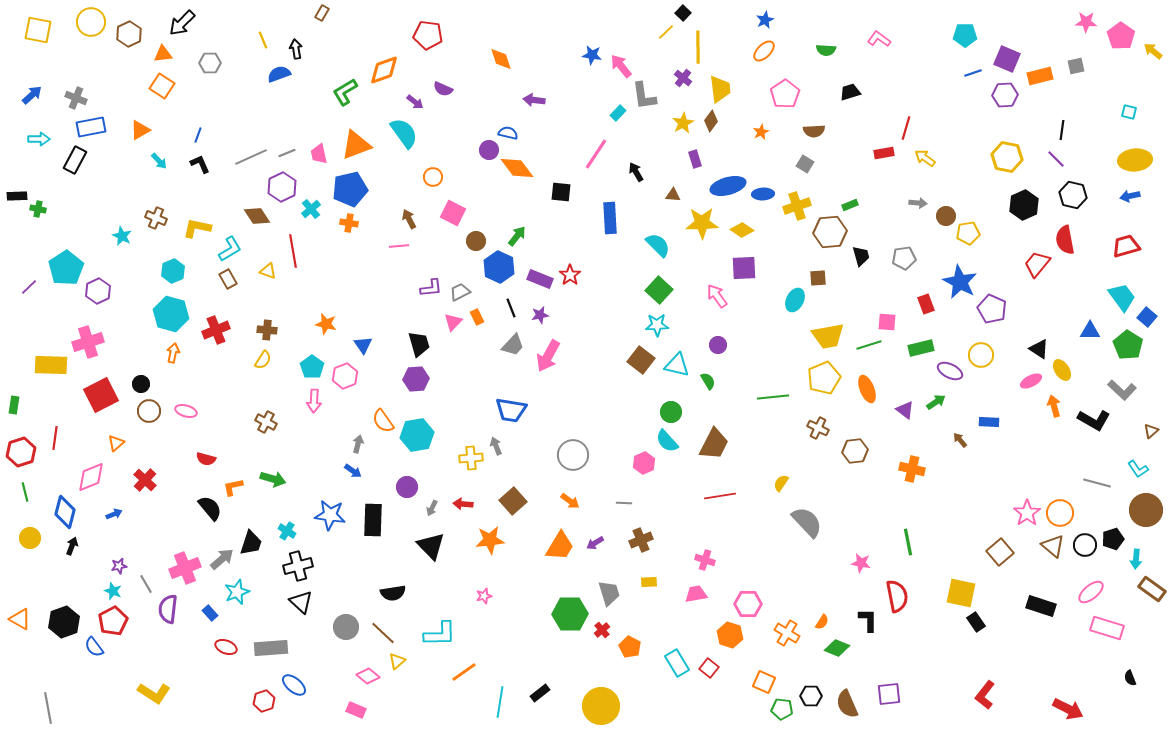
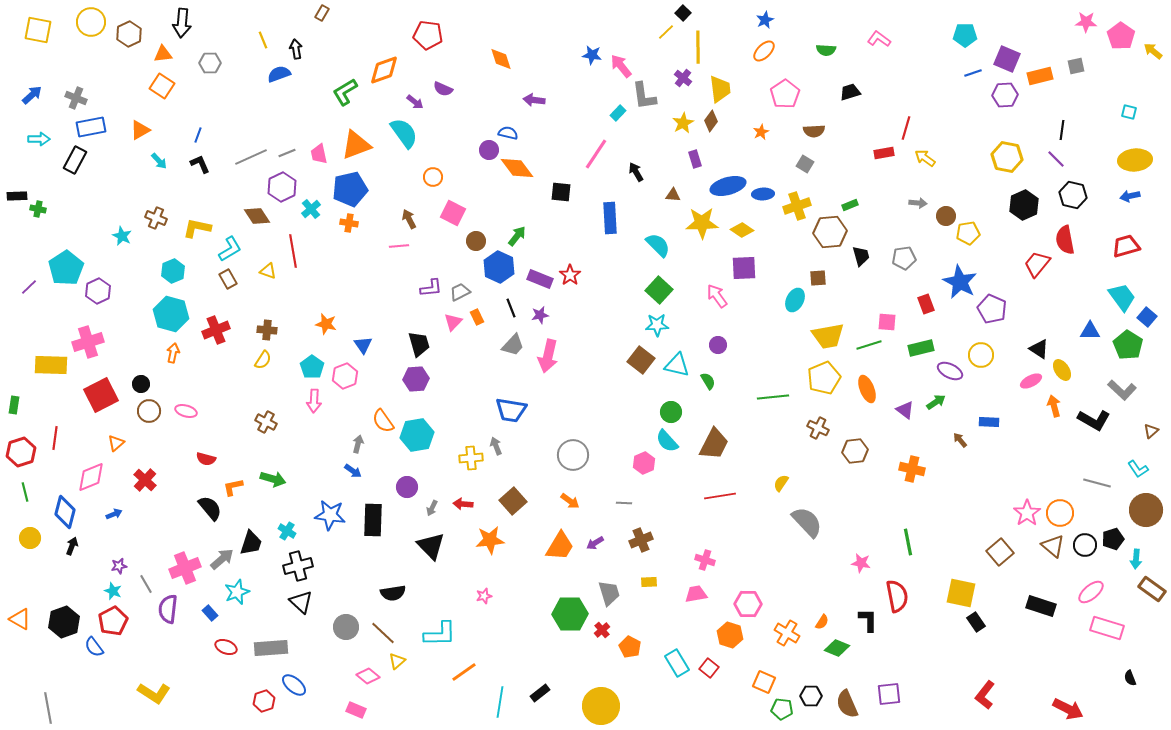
black arrow at (182, 23): rotated 40 degrees counterclockwise
pink arrow at (548, 356): rotated 16 degrees counterclockwise
